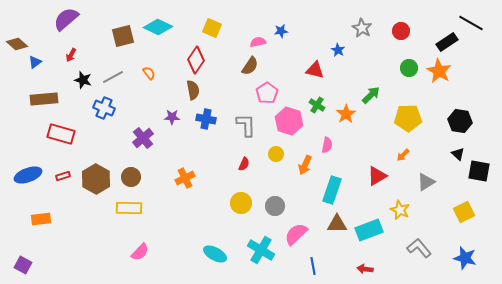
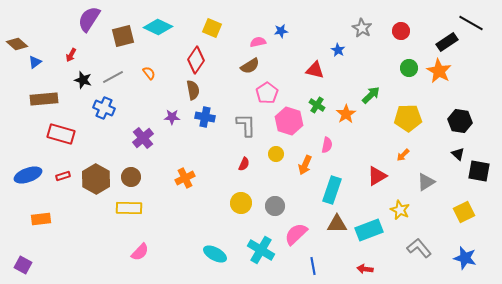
purple semicircle at (66, 19): moved 23 px right; rotated 16 degrees counterclockwise
brown semicircle at (250, 66): rotated 24 degrees clockwise
blue cross at (206, 119): moved 1 px left, 2 px up
